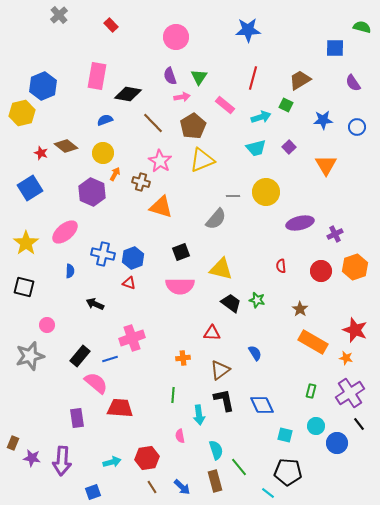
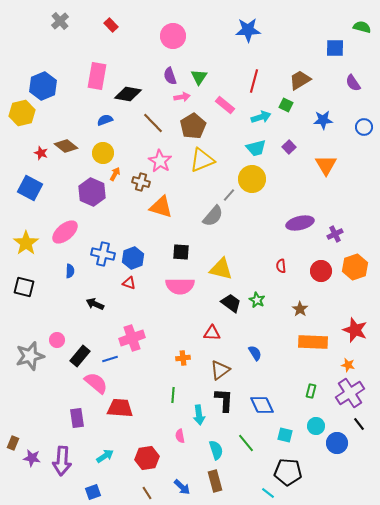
gray cross at (59, 15): moved 1 px right, 6 px down
pink circle at (176, 37): moved 3 px left, 1 px up
red line at (253, 78): moved 1 px right, 3 px down
blue circle at (357, 127): moved 7 px right
blue square at (30, 188): rotated 30 degrees counterclockwise
yellow circle at (266, 192): moved 14 px left, 13 px up
gray line at (233, 196): moved 4 px left, 1 px up; rotated 48 degrees counterclockwise
gray semicircle at (216, 219): moved 3 px left, 3 px up
black square at (181, 252): rotated 24 degrees clockwise
green star at (257, 300): rotated 14 degrees clockwise
pink circle at (47, 325): moved 10 px right, 15 px down
orange rectangle at (313, 342): rotated 28 degrees counterclockwise
orange star at (346, 358): moved 2 px right, 7 px down
black L-shape at (224, 400): rotated 15 degrees clockwise
cyan arrow at (112, 462): moved 7 px left, 6 px up; rotated 18 degrees counterclockwise
green line at (239, 467): moved 7 px right, 24 px up
brown line at (152, 487): moved 5 px left, 6 px down
